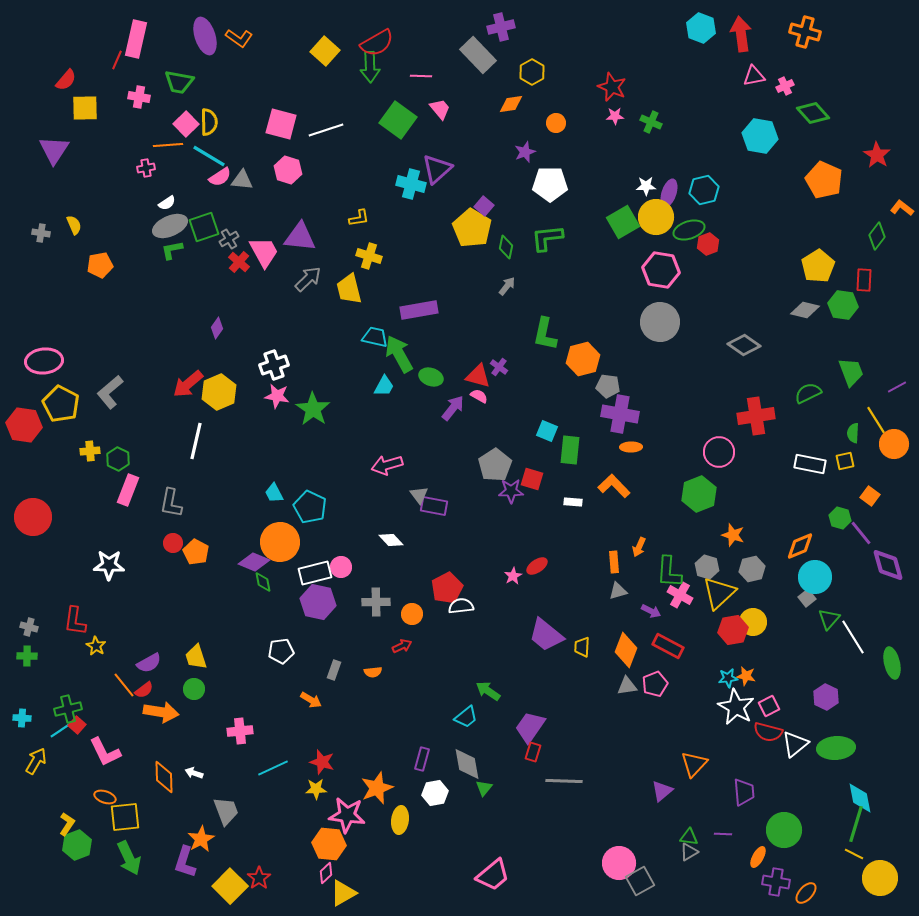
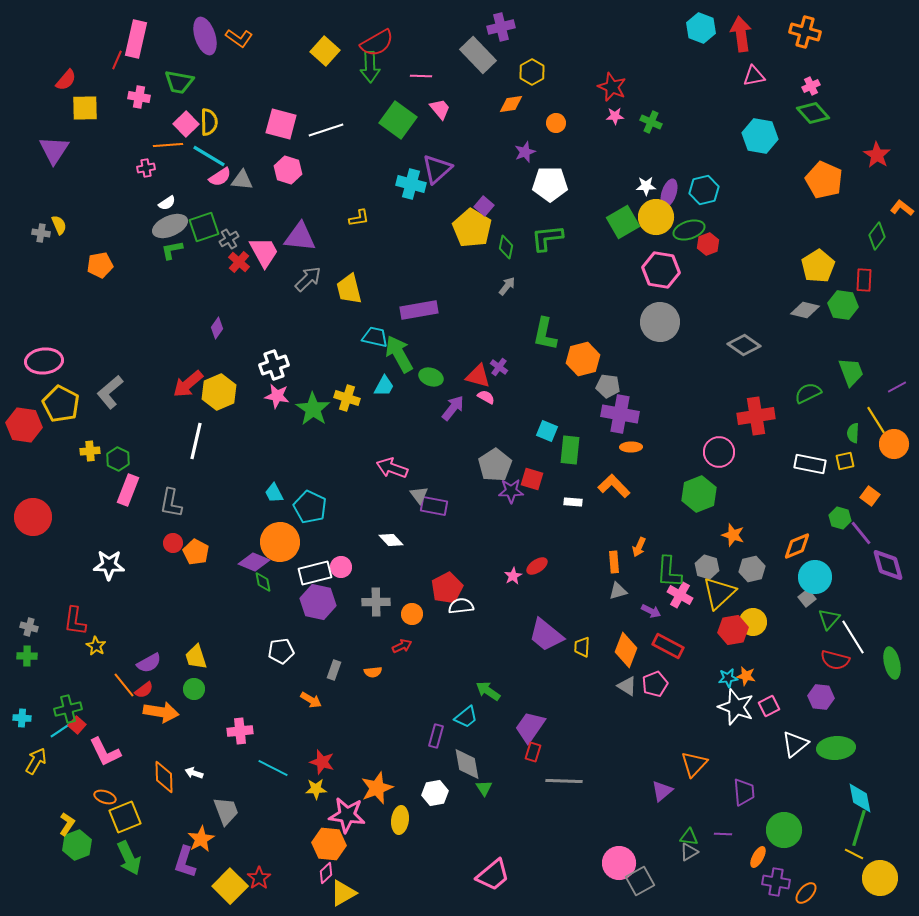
pink cross at (785, 86): moved 26 px right
yellow semicircle at (74, 225): moved 15 px left
yellow cross at (369, 256): moved 22 px left, 142 px down
pink semicircle at (479, 396): moved 7 px right, 1 px down
pink arrow at (387, 465): moved 5 px right, 3 px down; rotated 36 degrees clockwise
orange diamond at (800, 546): moved 3 px left
gray triangle at (627, 686): rotated 40 degrees clockwise
purple hexagon at (826, 697): moved 5 px left; rotated 20 degrees counterclockwise
white star at (736, 707): rotated 9 degrees counterclockwise
red semicircle at (768, 732): moved 67 px right, 72 px up
purple rectangle at (422, 759): moved 14 px right, 23 px up
cyan line at (273, 768): rotated 52 degrees clockwise
green triangle at (484, 788): rotated 12 degrees counterclockwise
yellow square at (125, 817): rotated 16 degrees counterclockwise
green line at (856, 824): moved 3 px right, 4 px down
